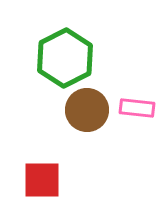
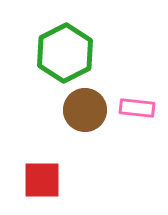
green hexagon: moved 5 px up
brown circle: moved 2 px left
